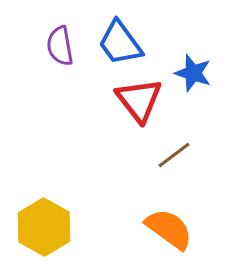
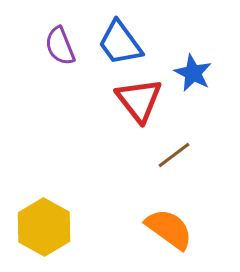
purple semicircle: rotated 12 degrees counterclockwise
blue star: rotated 9 degrees clockwise
